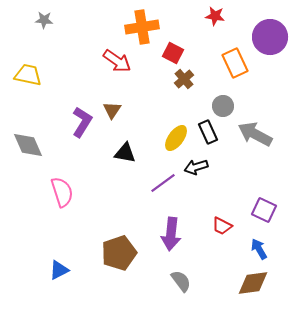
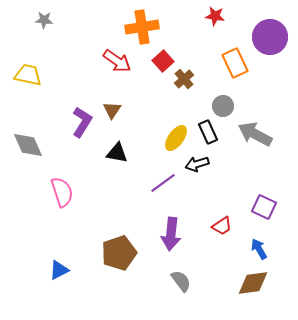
red square: moved 10 px left, 8 px down; rotated 20 degrees clockwise
black triangle: moved 8 px left
black arrow: moved 1 px right, 3 px up
purple square: moved 3 px up
red trapezoid: rotated 60 degrees counterclockwise
